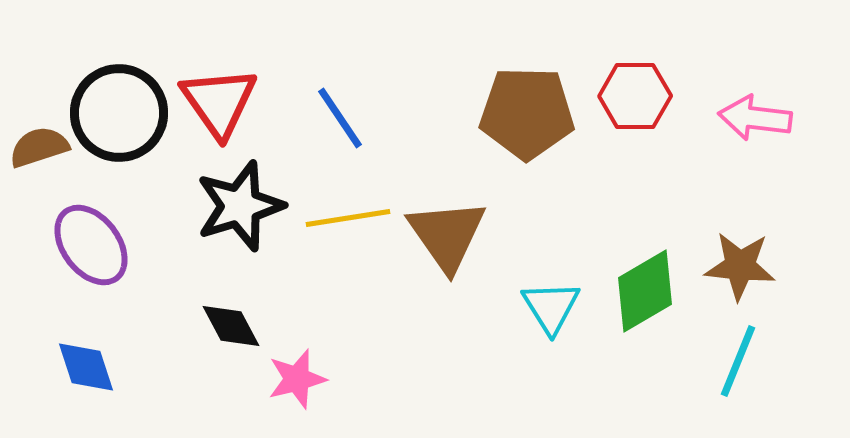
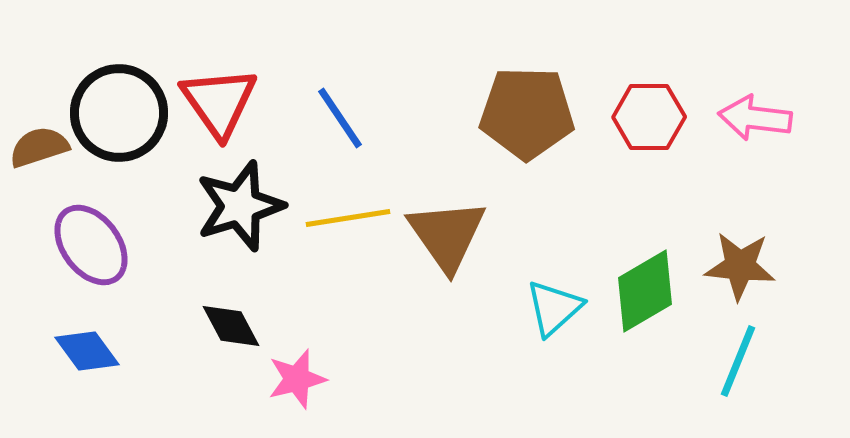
red hexagon: moved 14 px right, 21 px down
cyan triangle: moved 3 px right, 1 px down; rotated 20 degrees clockwise
blue diamond: moved 1 px right, 16 px up; rotated 18 degrees counterclockwise
